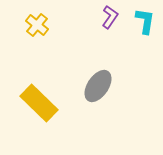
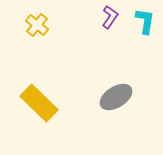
gray ellipse: moved 18 px right, 11 px down; rotated 24 degrees clockwise
